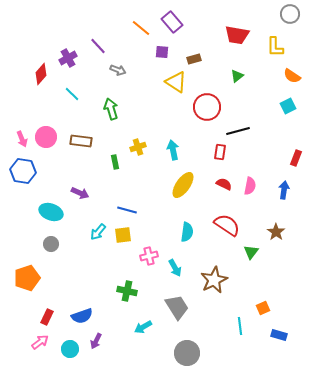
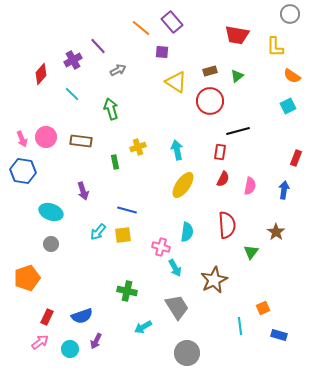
purple cross at (68, 58): moved 5 px right, 2 px down
brown rectangle at (194, 59): moved 16 px right, 12 px down
gray arrow at (118, 70): rotated 49 degrees counterclockwise
red circle at (207, 107): moved 3 px right, 6 px up
cyan arrow at (173, 150): moved 4 px right
red semicircle at (224, 184): moved 1 px left, 5 px up; rotated 91 degrees clockwise
purple arrow at (80, 193): moved 3 px right, 2 px up; rotated 48 degrees clockwise
red semicircle at (227, 225): rotated 52 degrees clockwise
pink cross at (149, 256): moved 12 px right, 9 px up; rotated 30 degrees clockwise
